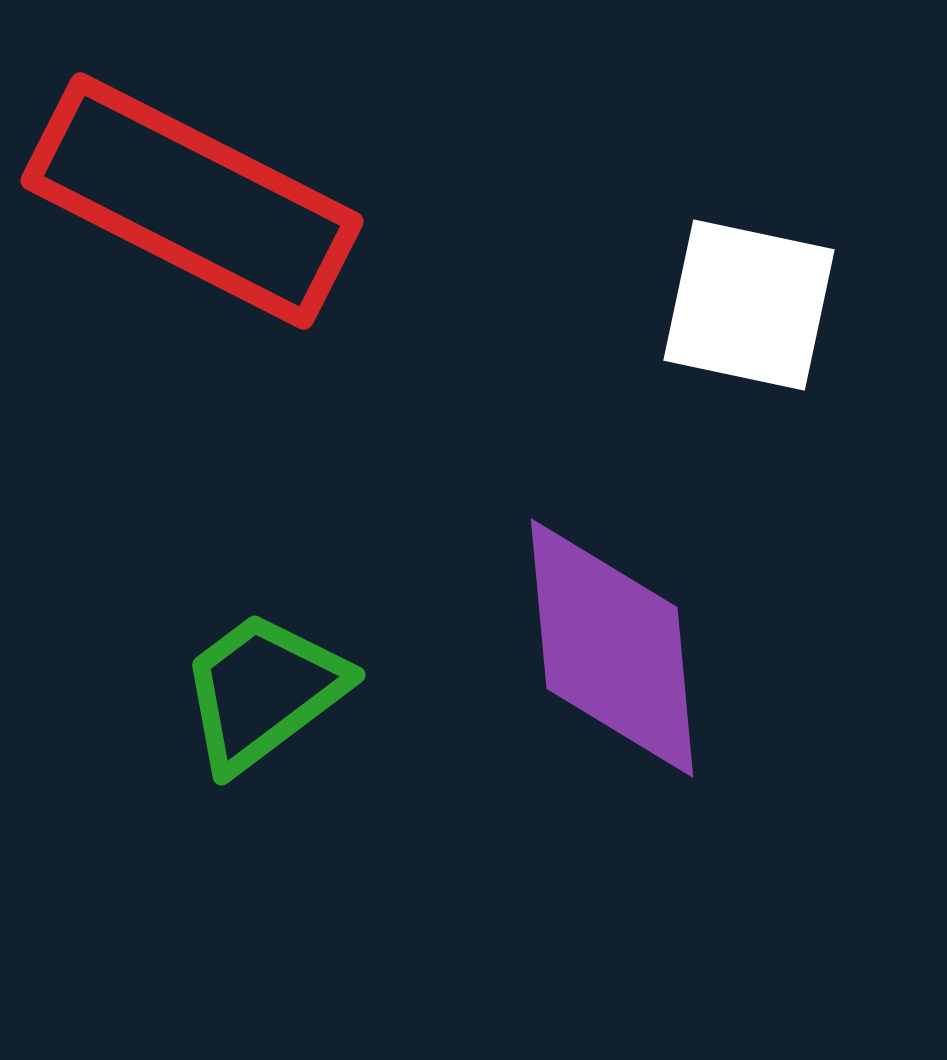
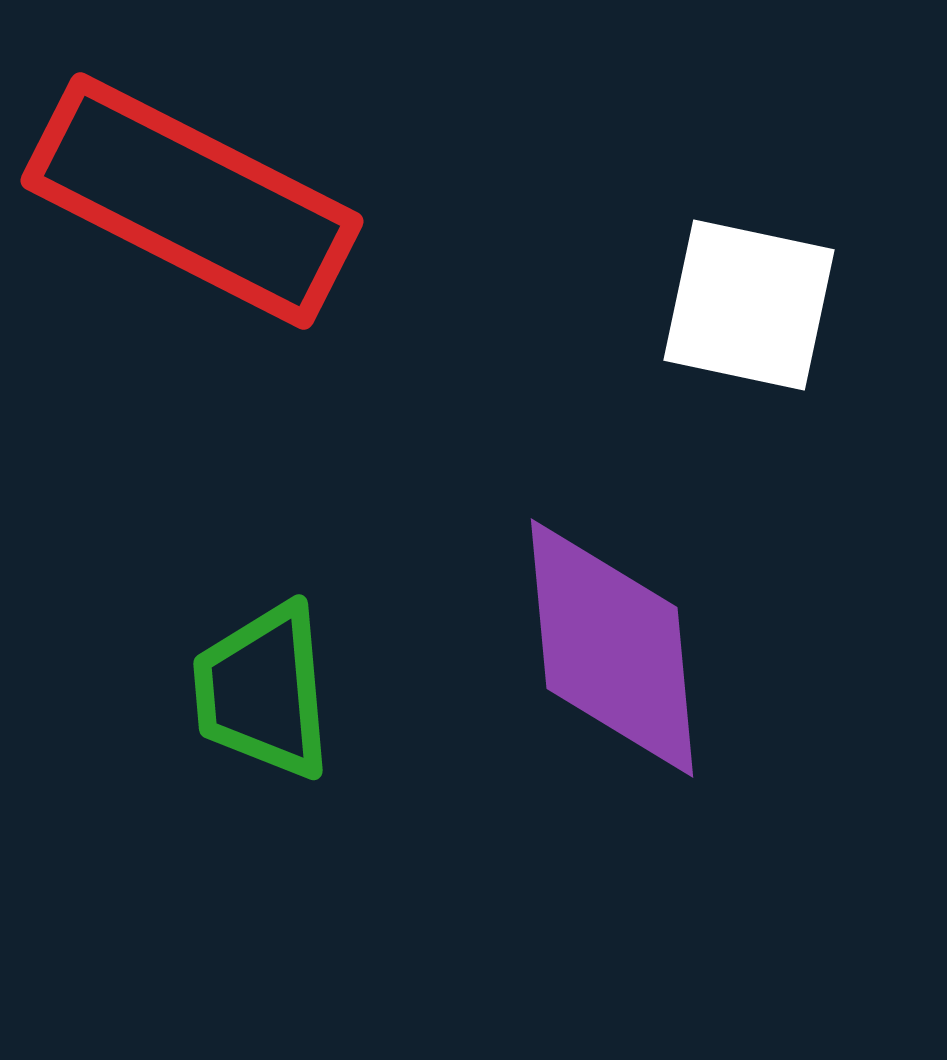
green trapezoid: rotated 58 degrees counterclockwise
